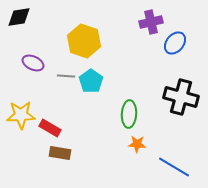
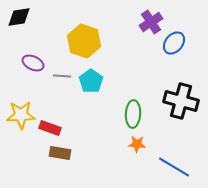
purple cross: rotated 20 degrees counterclockwise
blue ellipse: moved 1 px left
gray line: moved 4 px left
black cross: moved 4 px down
green ellipse: moved 4 px right
red rectangle: rotated 10 degrees counterclockwise
